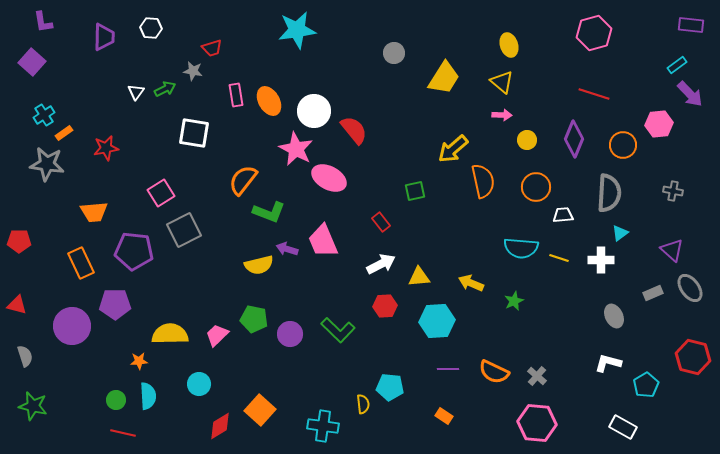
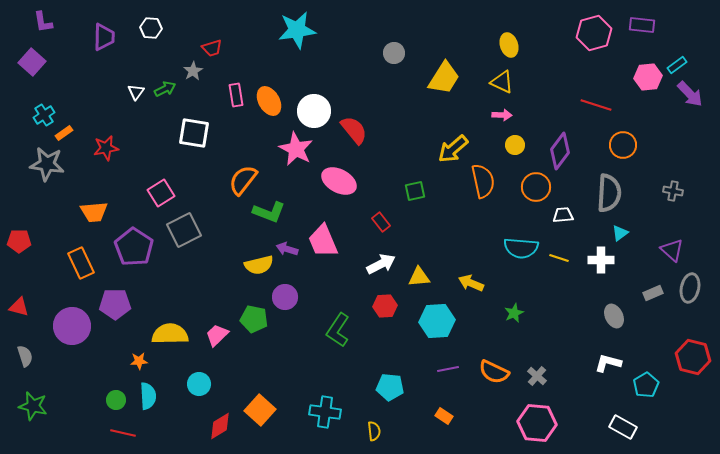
purple rectangle at (691, 25): moved 49 px left
gray star at (193, 71): rotated 30 degrees clockwise
yellow triangle at (502, 82): rotated 15 degrees counterclockwise
red line at (594, 94): moved 2 px right, 11 px down
pink hexagon at (659, 124): moved 11 px left, 47 px up
purple diamond at (574, 139): moved 14 px left, 12 px down; rotated 15 degrees clockwise
yellow circle at (527, 140): moved 12 px left, 5 px down
pink ellipse at (329, 178): moved 10 px right, 3 px down
purple pentagon at (134, 251): moved 4 px up; rotated 27 degrees clockwise
gray ellipse at (690, 288): rotated 48 degrees clockwise
green star at (514, 301): moved 12 px down
red triangle at (17, 305): moved 2 px right, 2 px down
green L-shape at (338, 330): rotated 80 degrees clockwise
purple circle at (290, 334): moved 5 px left, 37 px up
purple line at (448, 369): rotated 10 degrees counterclockwise
yellow semicircle at (363, 404): moved 11 px right, 27 px down
cyan cross at (323, 426): moved 2 px right, 14 px up
